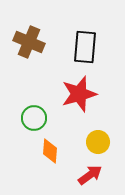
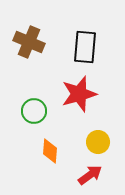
green circle: moved 7 px up
